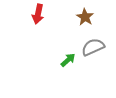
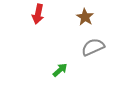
green arrow: moved 8 px left, 10 px down
